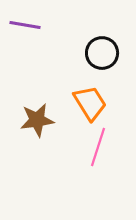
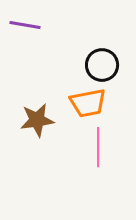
black circle: moved 12 px down
orange trapezoid: moved 2 px left; rotated 111 degrees clockwise
pink line: rotated 18 degrees counterclockwise
